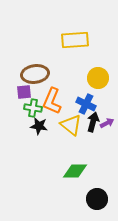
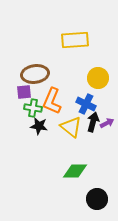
yellow triangle: moved 2 px down
